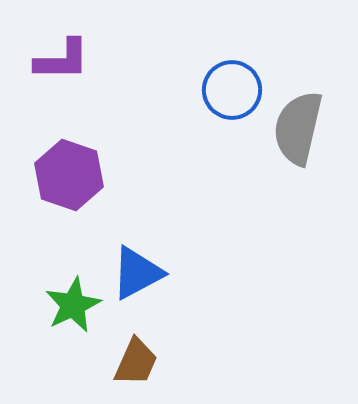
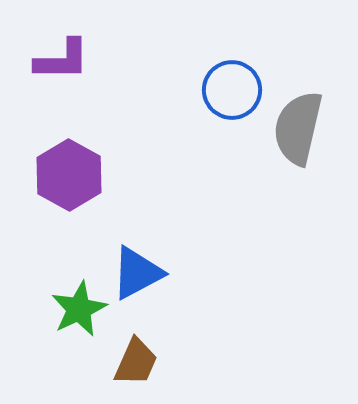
purple hexagon: rotated 10 degrees clockwise
green star: moved 6 px right, 4 px down
